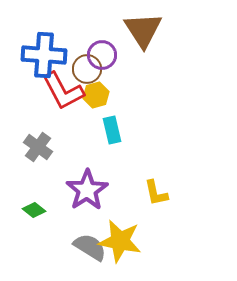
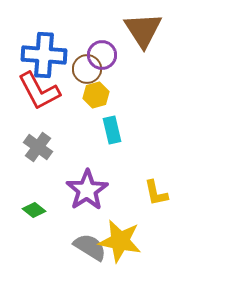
red L-shape: moved 24 px left
